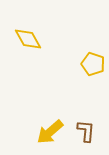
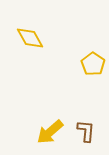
yellow diamond: moved 2 px right, 1 px up
yellow pentagon: rotated 15 degrees clockwise
